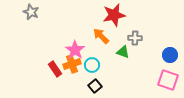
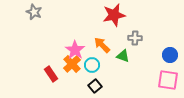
gray star: moved 3 px right
orange arrow: moved 1 px right, 9 px down
green triangle: moved 4 px down
orange cross: rotated 24 degrees counterclockwise
red rectangle: moved 4 px left, 5 px down
pink square: rotated 10 degrees counterclockwise
